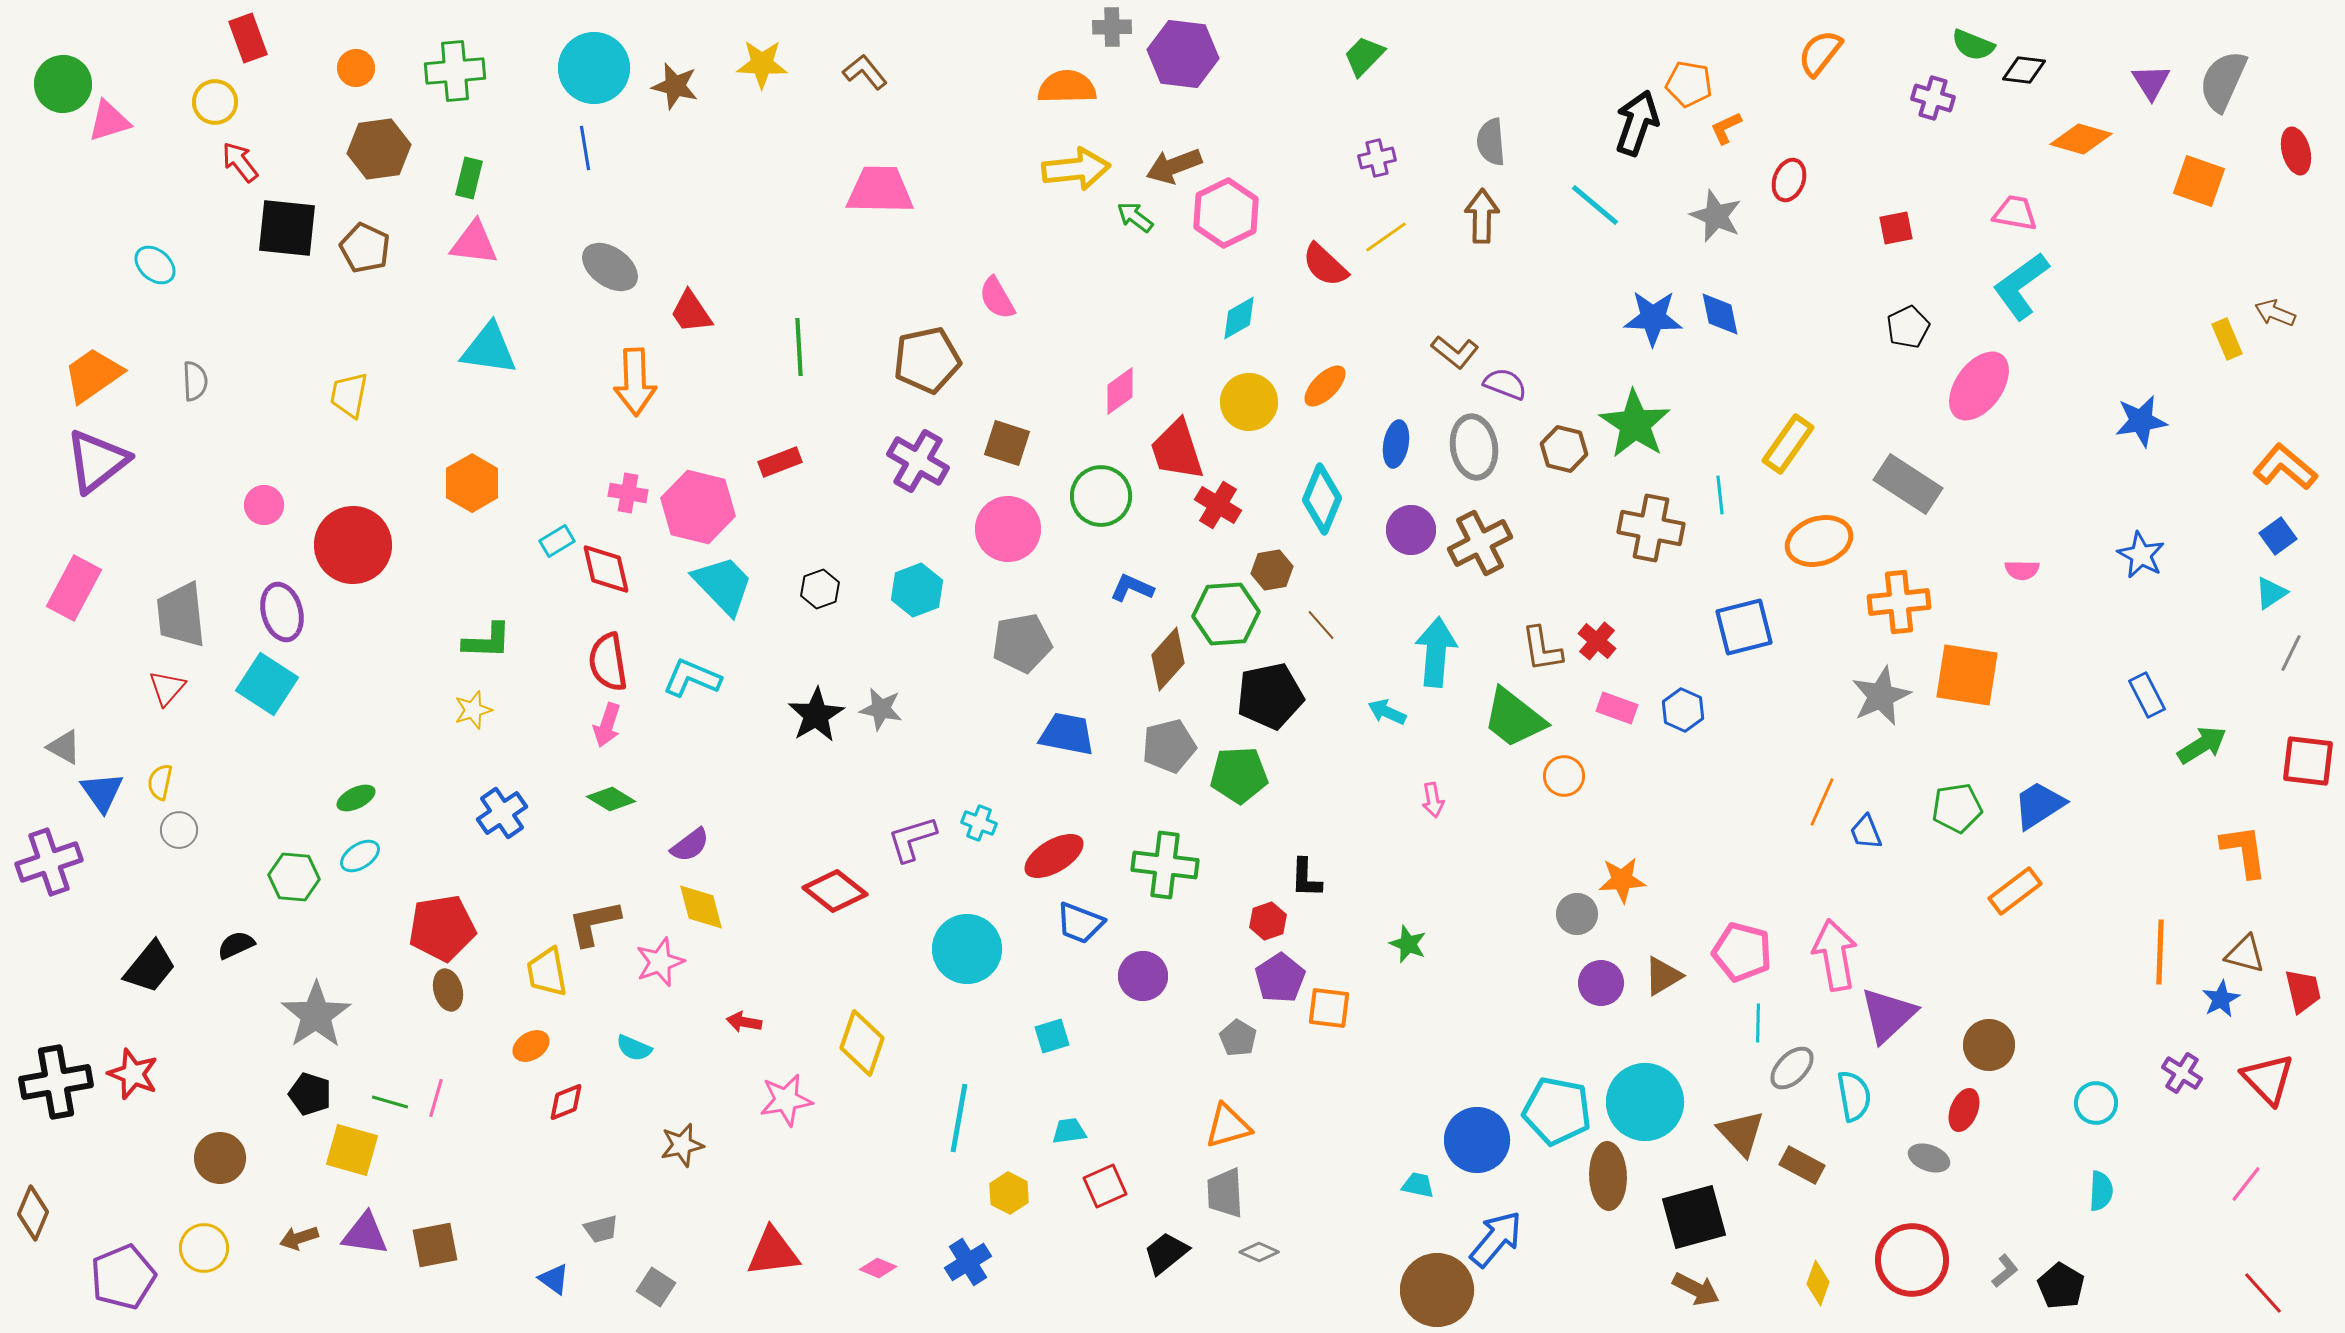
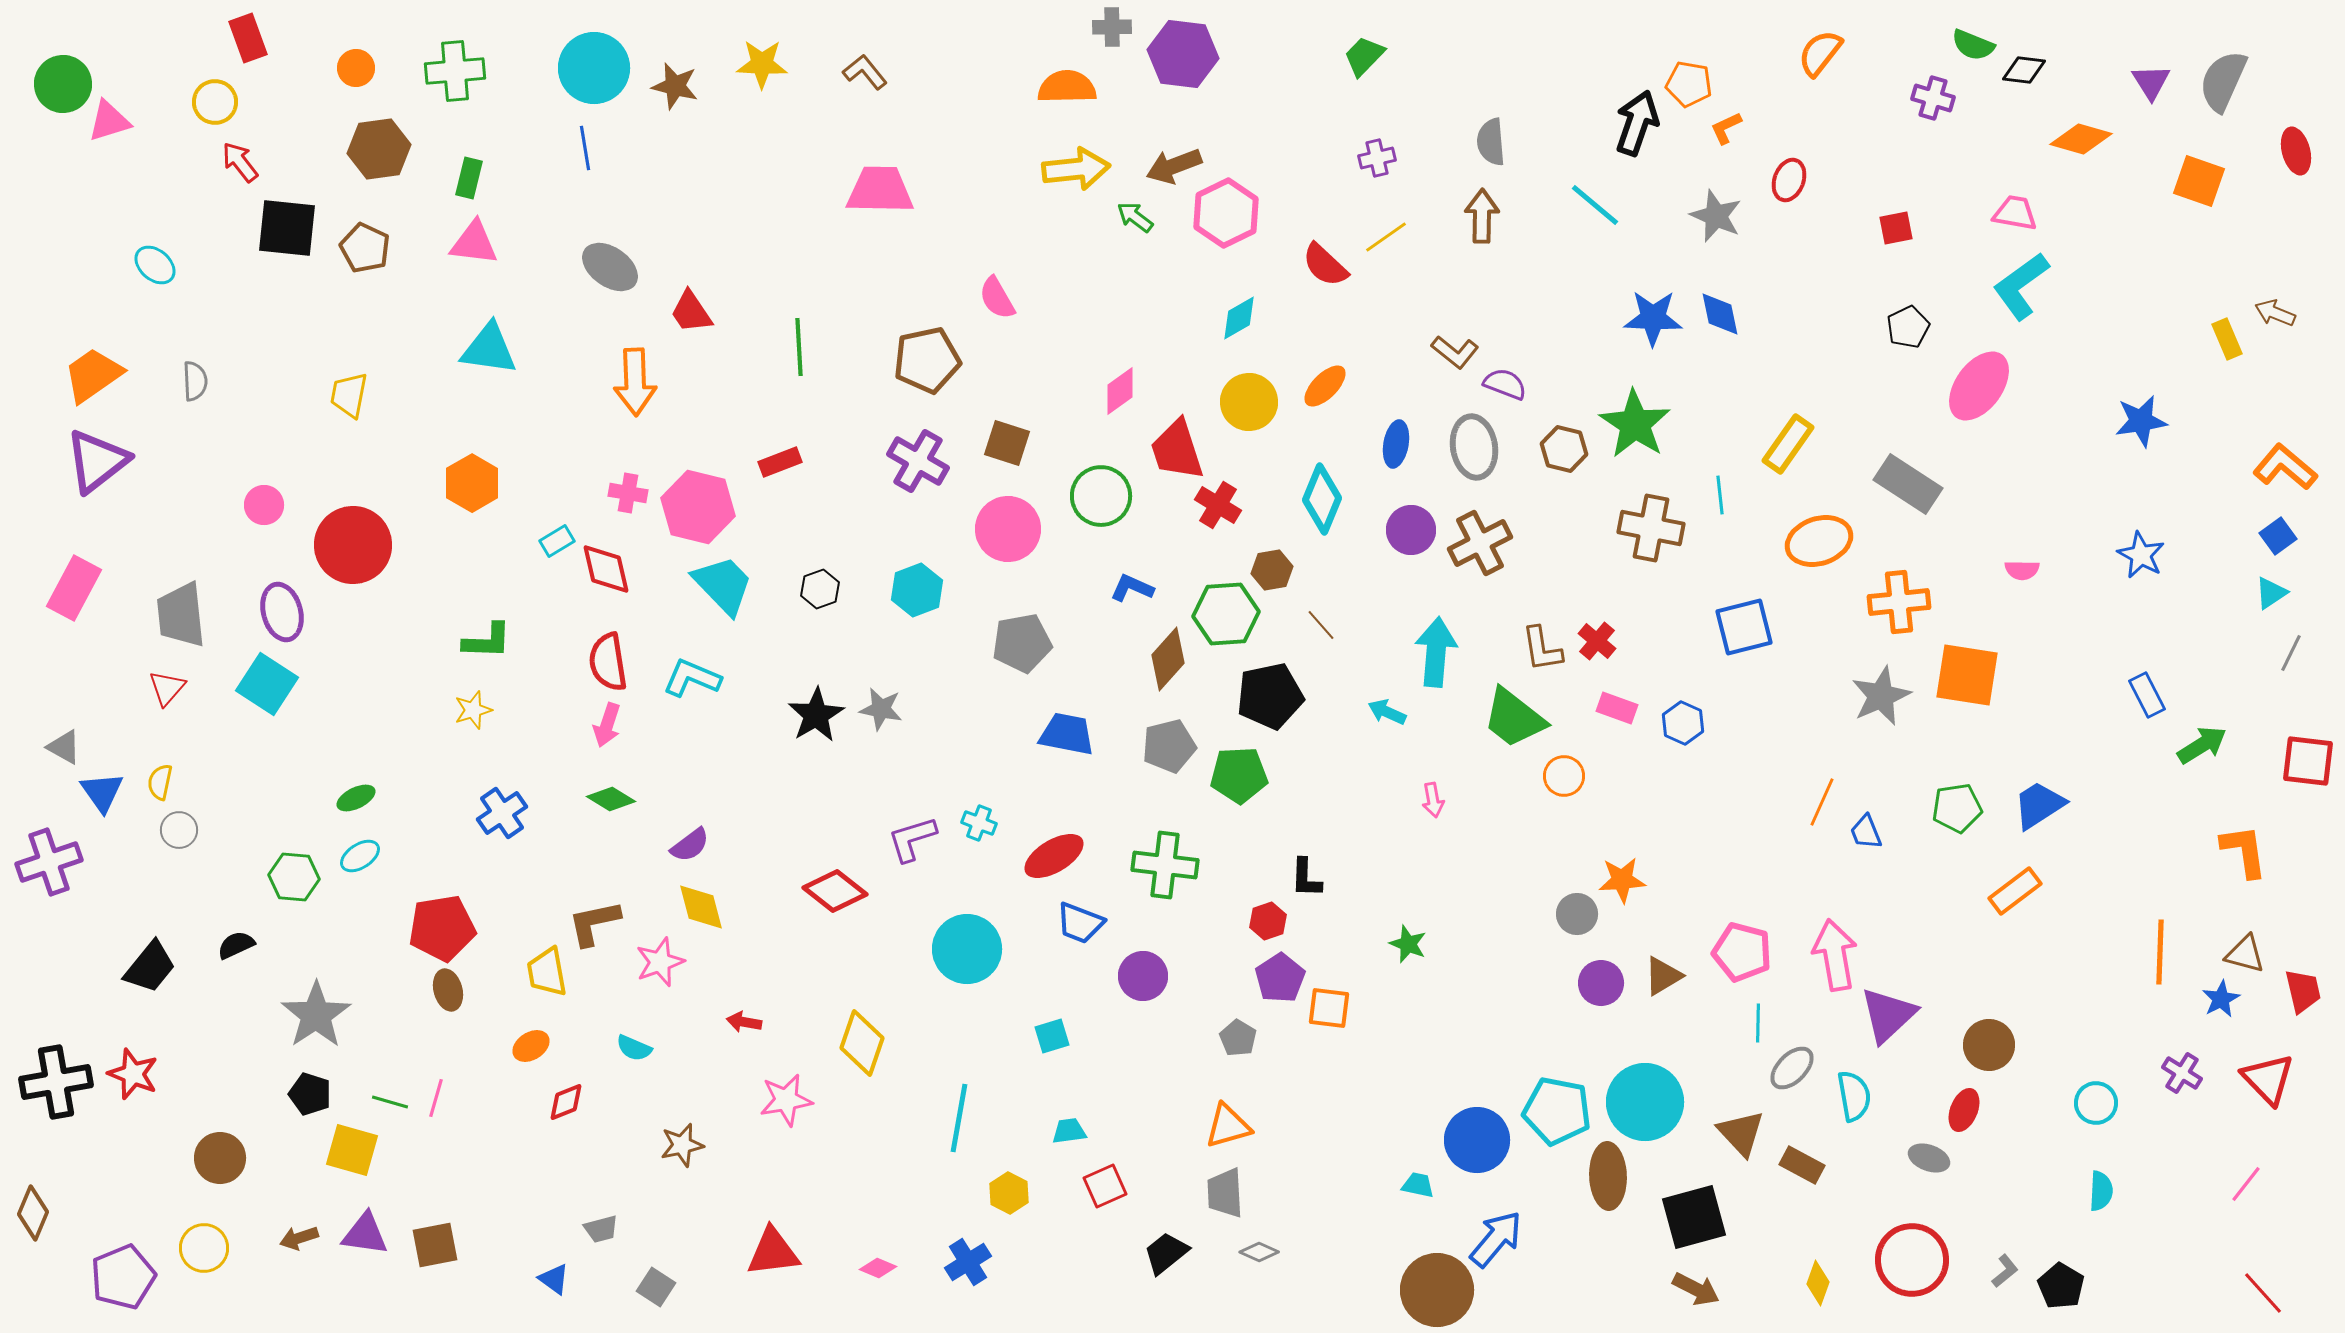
blue hexagon at (1683, 710): moved 13 px down
